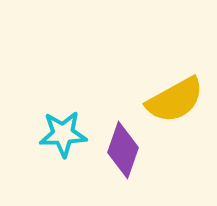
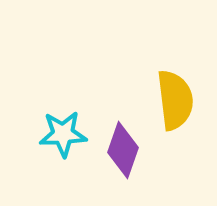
yellow semicircle: rotated 68 degrees counterclockwise
